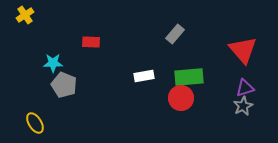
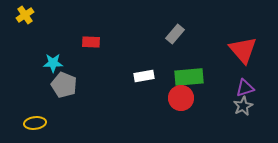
yellow ellipse: rotated 65 degrees counterclockwise
